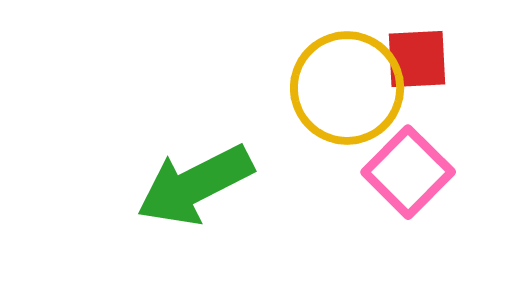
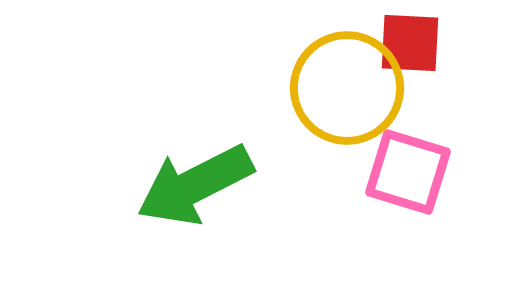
red square: moved 7 px left, 16 px up; rotated 6 degrees clockwise
pink square: rotated 28 degrees counterclockwise
